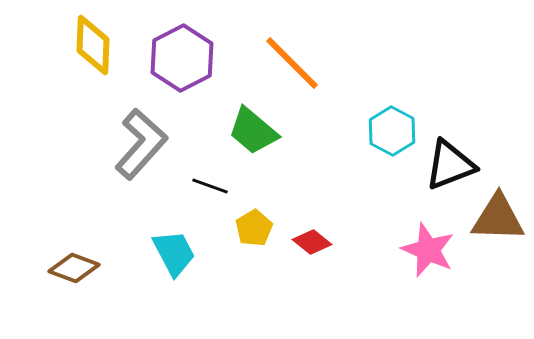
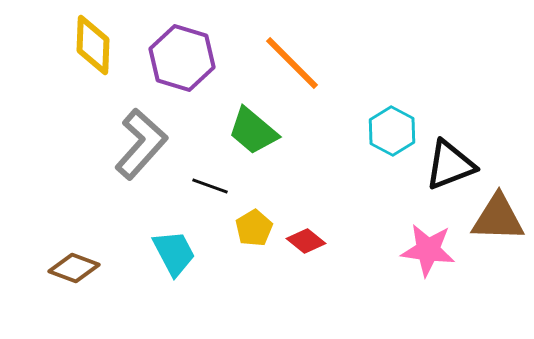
purple hexagon: rotated 16 degrees counterclockwise
red diamond: moved 6 px left, 1 px up
pink star: rotated 16 degrees counterclockwise
